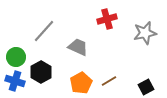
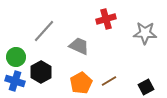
red cross: moved 1 px left
gray star: rotated 15 degrees clockwise
gray trapezoid: moved 1 px right, 1 px up
